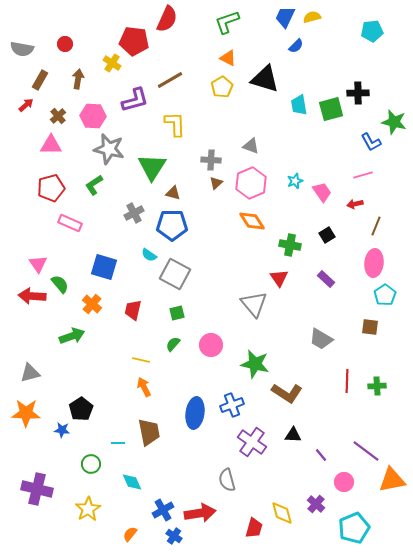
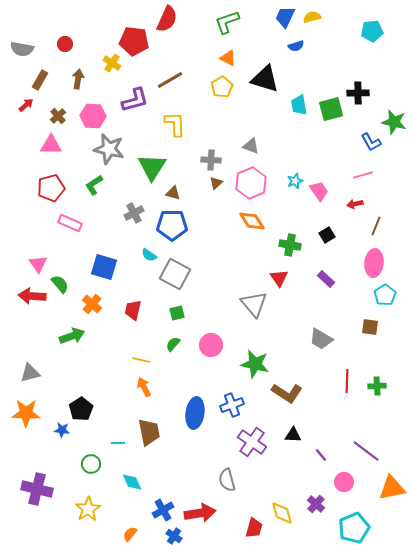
blue semicircle at (296, 46): rotated 28 degrees clockwise
pink trapezoid at (322, 192): moved 3 px left, 1 px up
orange triangle at (392, 480): moved 8 px down
